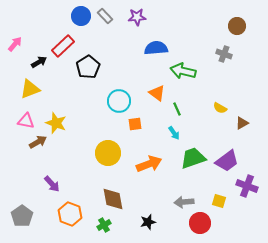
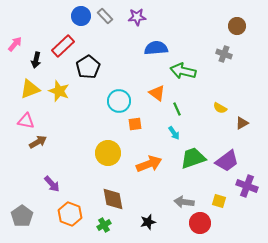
black arrow: moved 3 px left, 2 px up; rotated 133 degrees clockwise
yellow star: moved 3 px right, 32 px up
gray arrow: rotated 12 degrees clockwise
